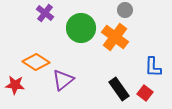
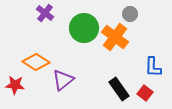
gray circle: moved 5 px right, 4 px down
green circle: moved 3 px right
